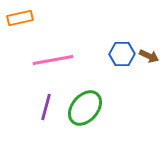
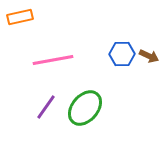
orange rectangle: moved 1 px up
purple line: rotated 20 degrees clockwise
